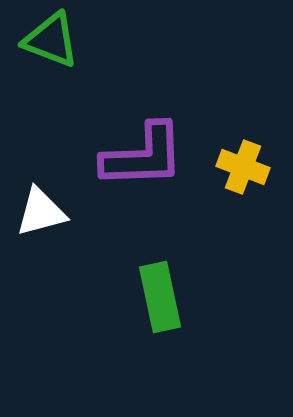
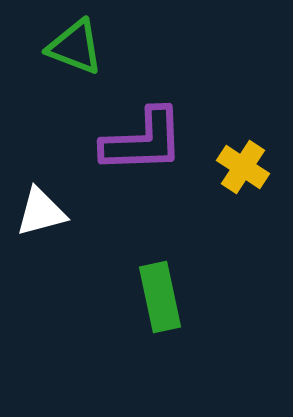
green triangle: moved 24 px right, 7 px down
purple L-shape: moved 15 px up
yellow cross: rotated 12 degrees clockwise
